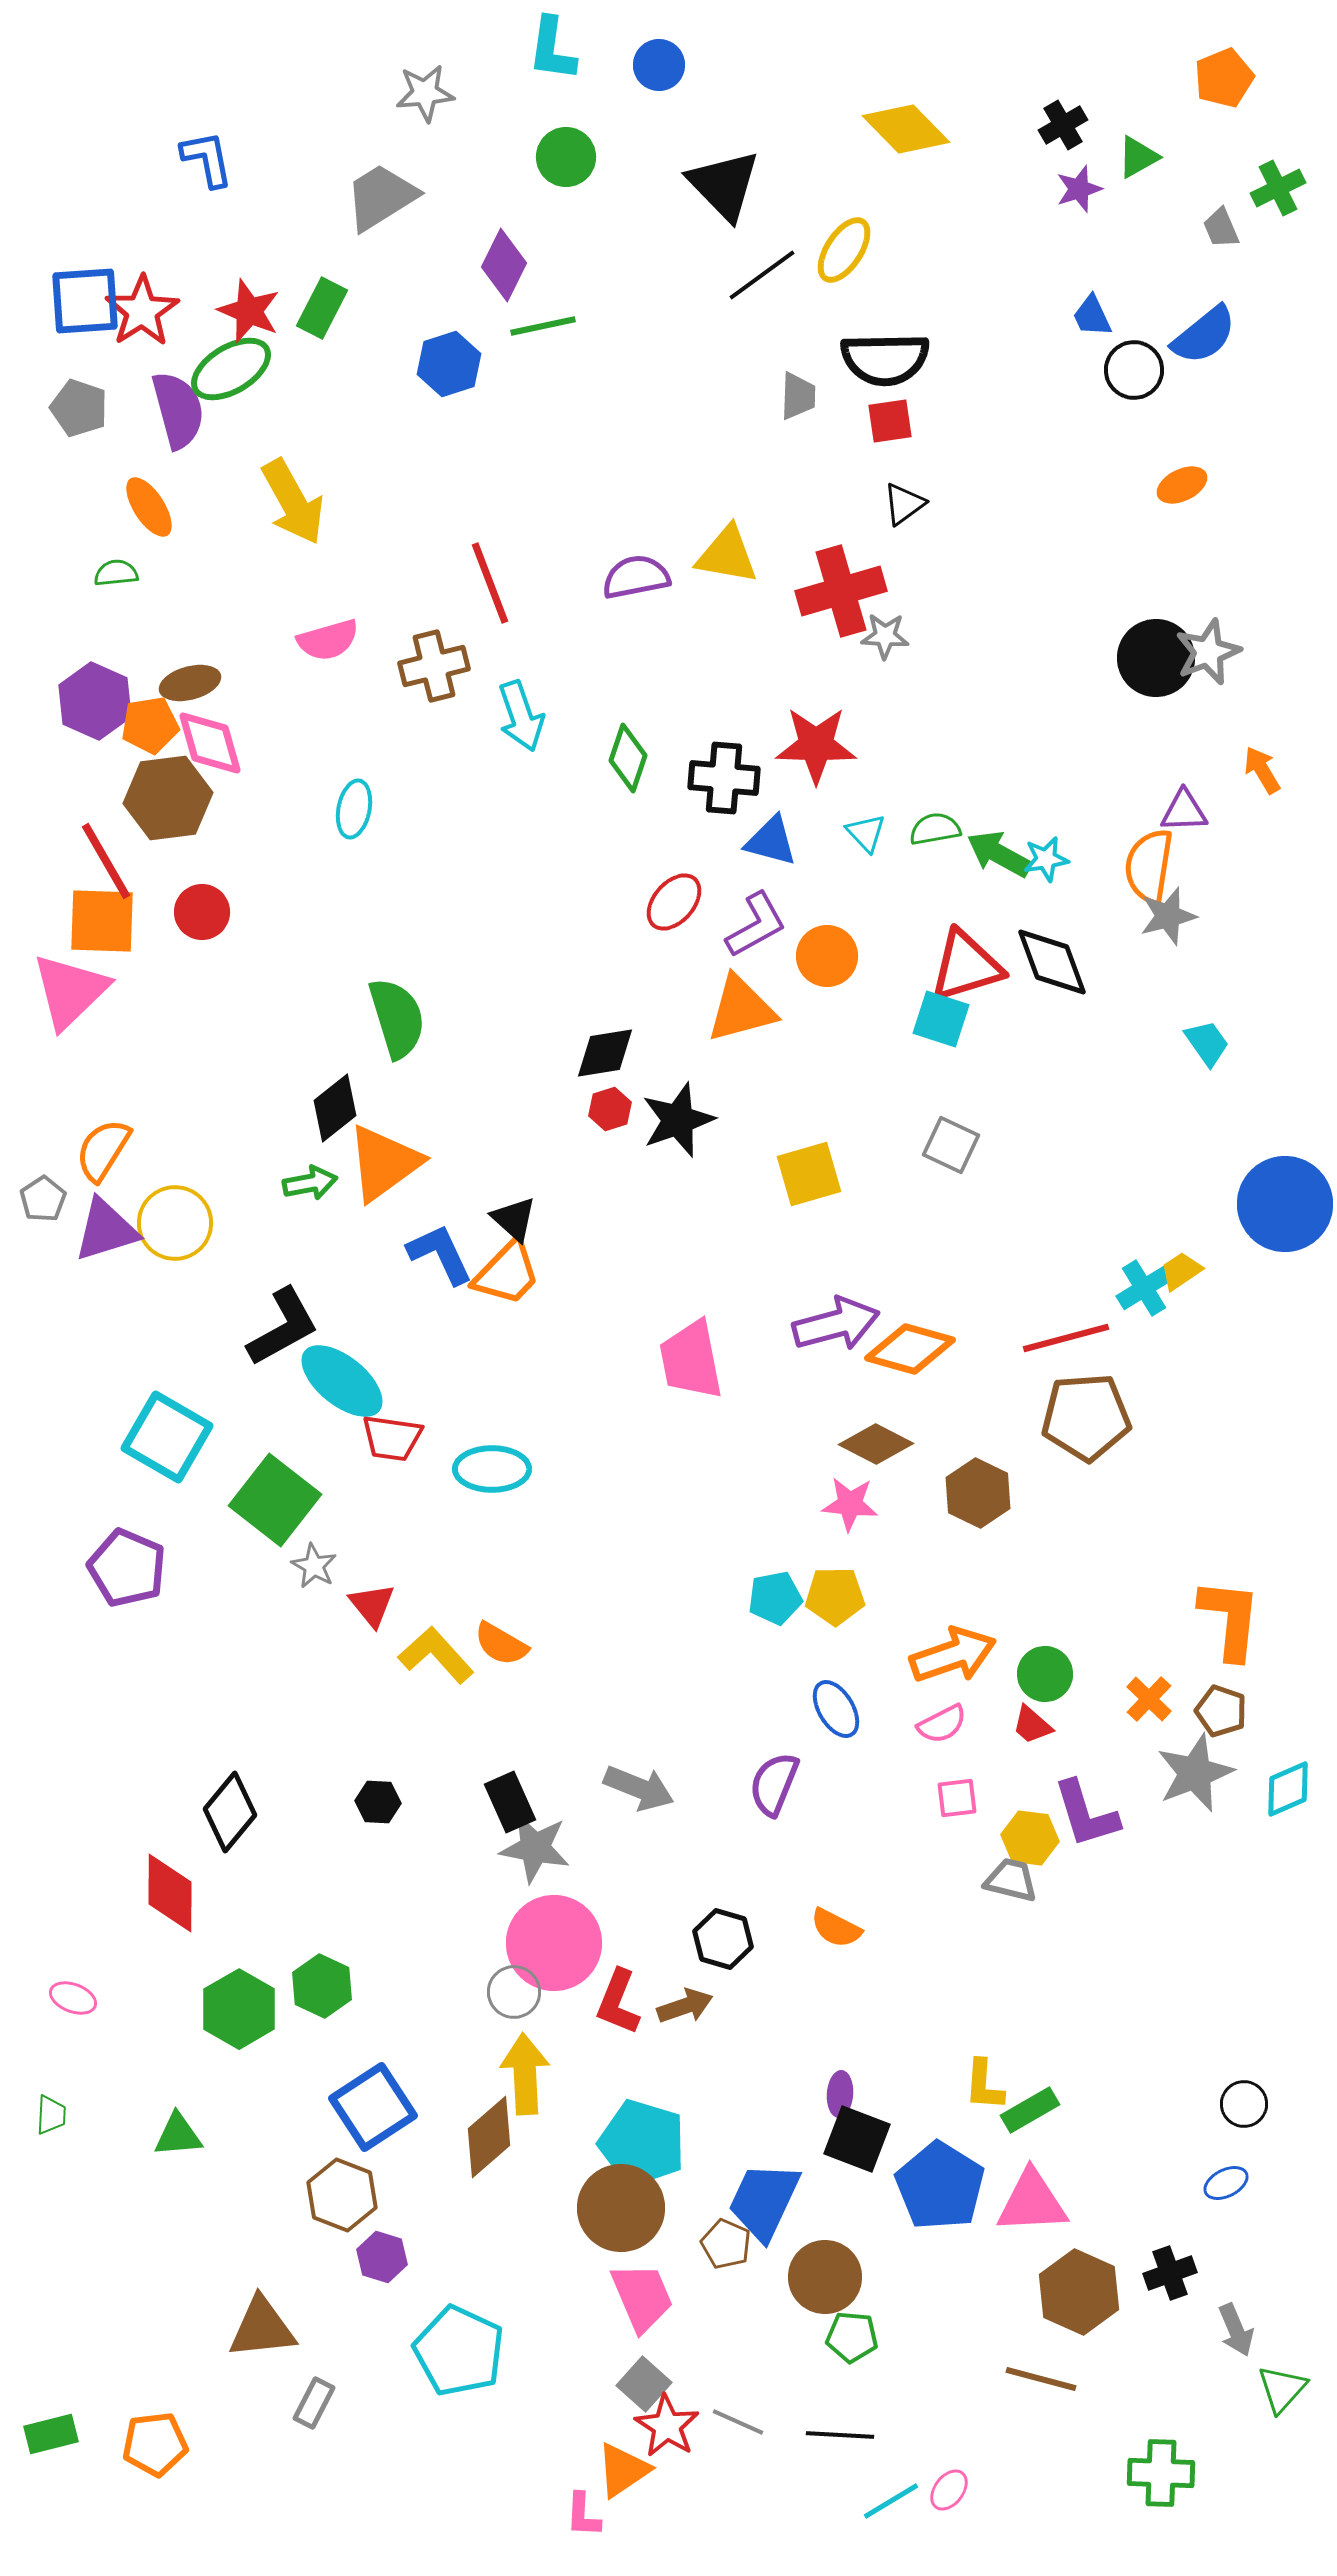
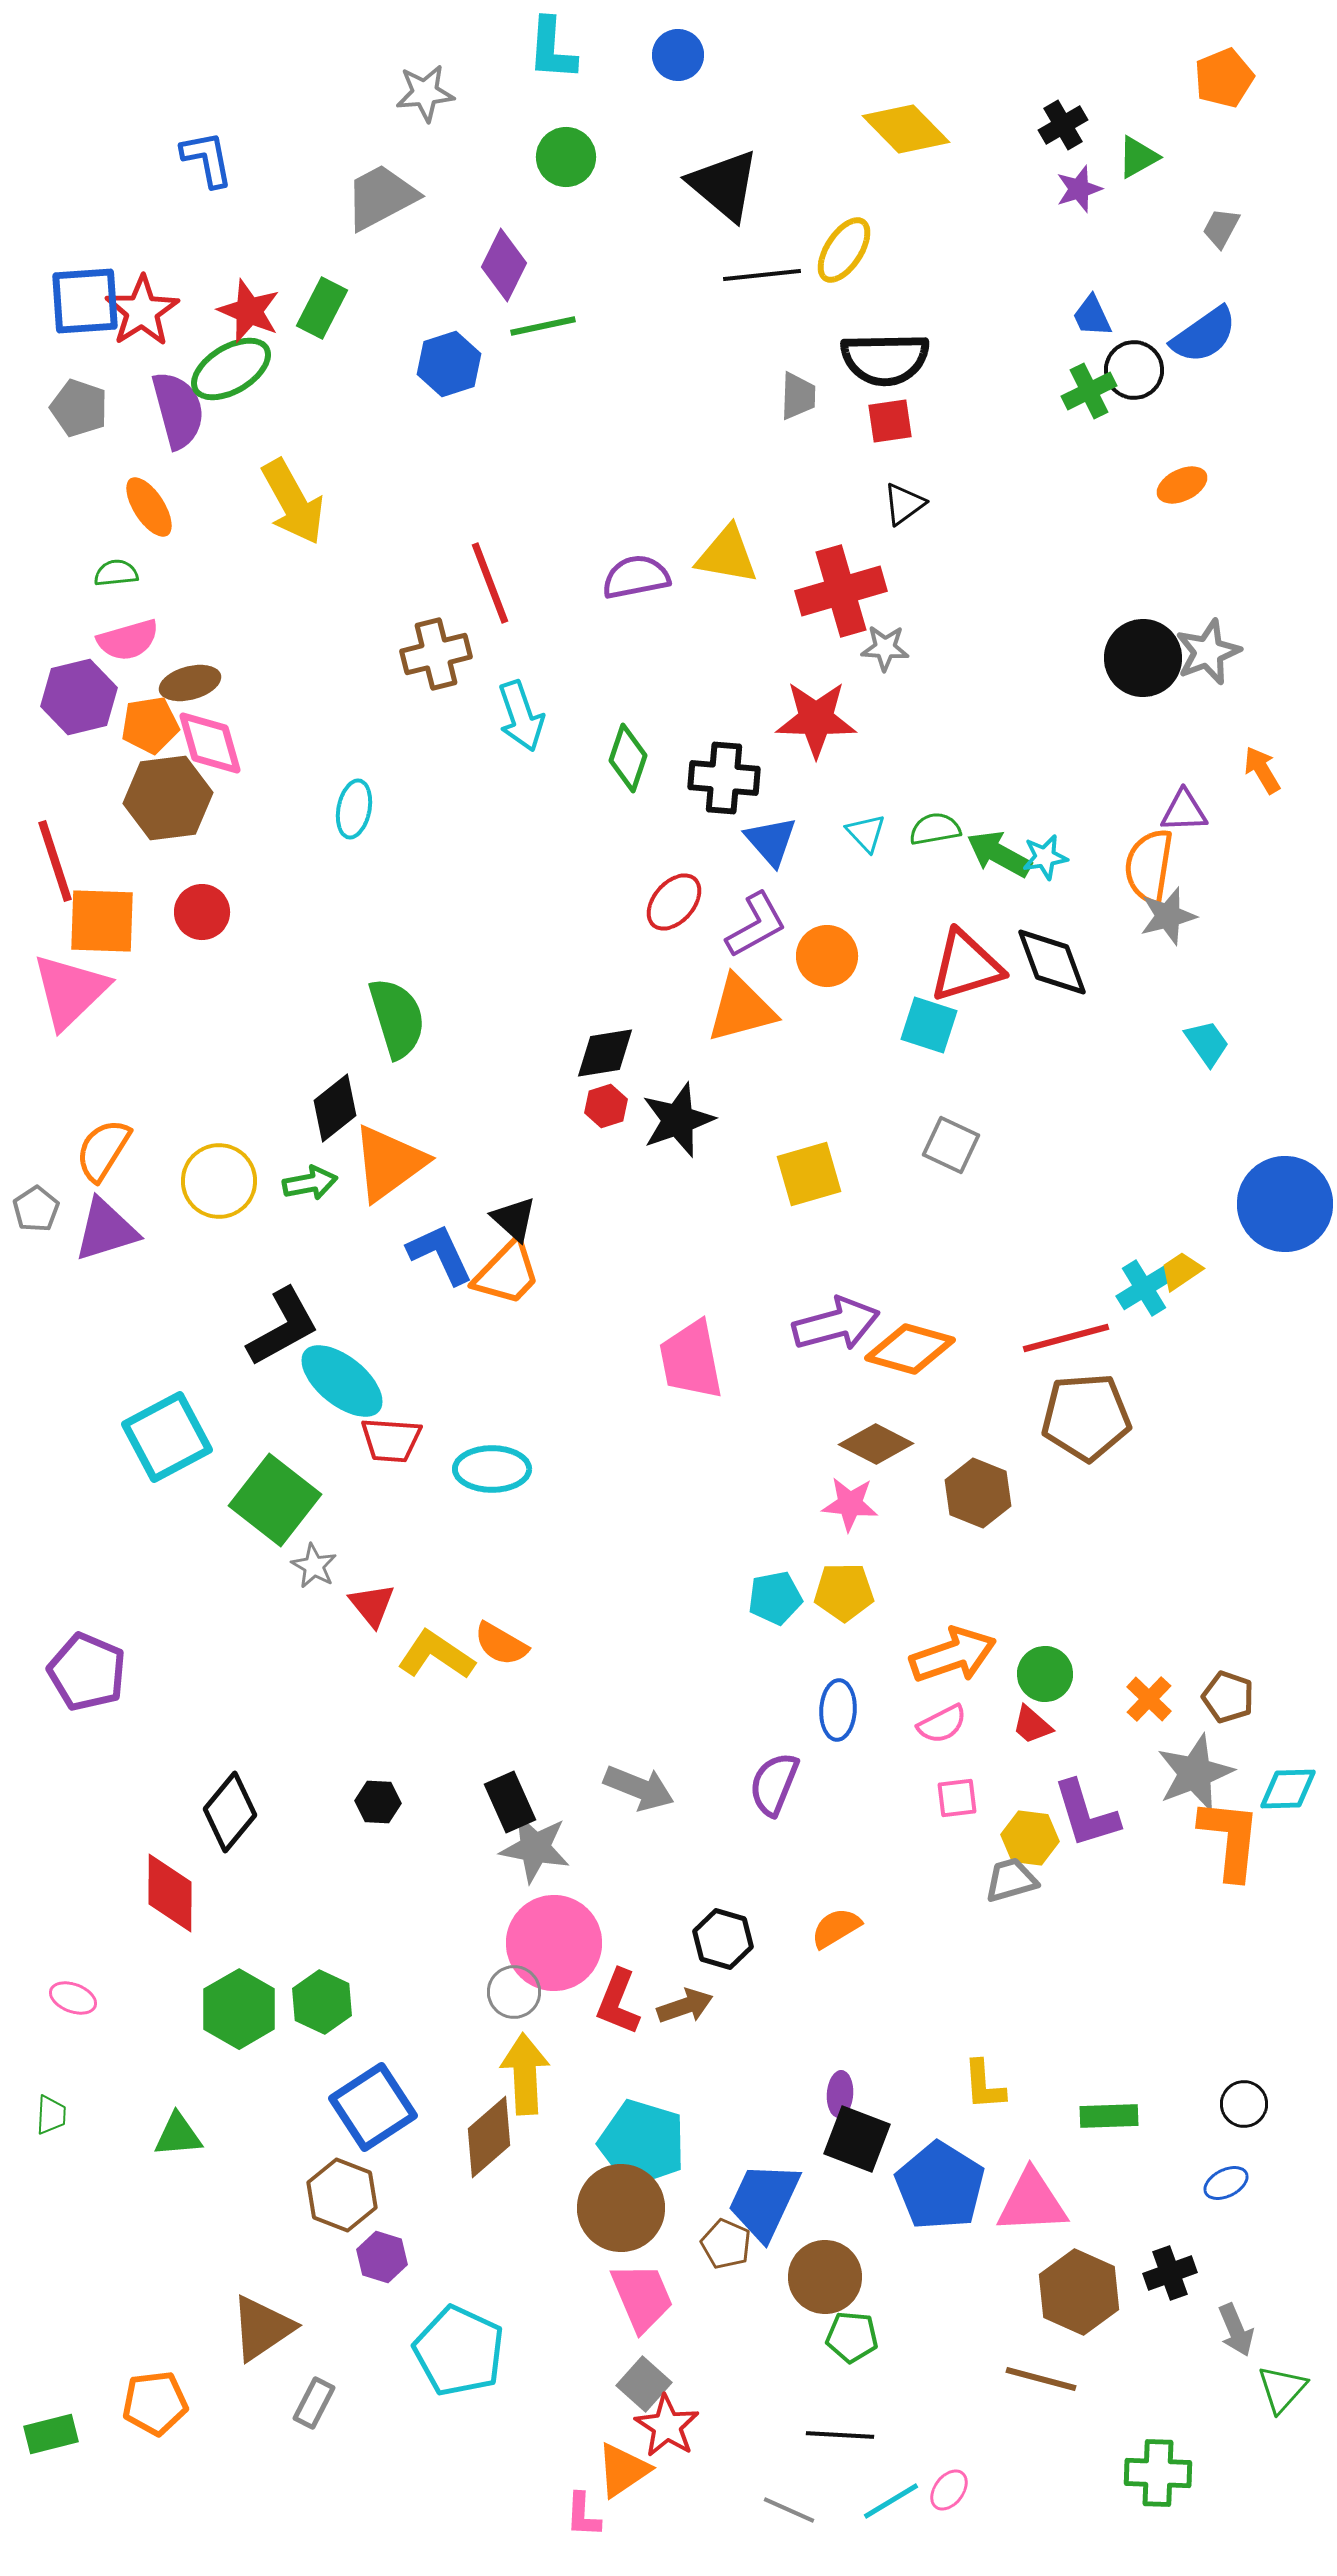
cyan L-shape at (552, 49): rotated 4 degrees counterclockwise
blue circle at (659, 65): moved 19 px right, 10 px up
black triangle at (724, 185): rotated 6 degrees counterclockwise
green cross at (1278, 188): moved 189 px left, 203 px down
gray trapezoid at (381, 197): rotated 4 degrees clockwise
gray trapezoid at (1221, 228): rotated 51 degrees clockwise
black line at (762, 275): rotated 30 degrees clockwise
blue semicircle at (1204, 335): rotated 4 degrees clockwise
gray star at (885, 636): moved 12 px down
pink semicircle at (328, 640): moved 200 px left
black circle at (1156, 658): moved 13 px left
brown cross at (434, 666): moved 2 px right, 12 px up
purple hexagon at (95, 701): moved 16 px left, 4 px up; rotated 22 degrees clockwise
red star at (816, 745): moved 26 px up
blue triangle at (771, 841): rotated 34 degrees clockwise
cyan star at (1046, 859): moved 1 px left, 2 px up
red line at (106, 861): moved 51 px left; rotated 12 degrees clockwise
cyan square at (941, 1019): moved 12 px left, 6 px down
red hexagon at (610, 1109): moved 4 px left, 3 px up
orange triangle at (384, 1163): moved 5 px right
gray pentagon at (43, 1199): moved 7 px left, 10 px down
yellow circle at (175, 1223): moved 44 px right, 42 px up
cyan square at (167, 1437): rotated 32 degrees clockwise
red trapezoid at (392, 1438): moved 1 px left, 2 px down; rotated 4 degrees counterclockwise
brown hexagon at (978, 1493): rotated 4 degrees counterclockwise
purple pentagon at (127, 1568): moved 40 px left, 104 px down
yellow pentagon at (835, 1596): moved 9 px right, 4 px up
orange L-shape at (1230, 1619): moved 220 px down
yellow L-shape at (436, 1655): rotated 14 degrees counterclockwise
blue ellipse at (836, 1709): moved 2 px right, 1 px down; rotated 34 degrees clockwise
brown pentagon at (1221, 1711): moved 7 px right, 14 px up
cyan diamond at (1288, 1789): rotated 22 degrees clockwise
gray trapezoid at (1011, 1880): rotated 30 degrees counterclockwise
orange semicircle at (836, 1928): rotated 122 degrees clockwise
green hexagon at (322, 1986): moved 16 px down
yellow L-shape at (984, 2085): rotated 8 degrees counterclockwise
green rectangle at (1030, 2110): moved 79 px right, 6 px down; rotated 28 degrees clockwise
brown triangle at (262, 2328): rotated 28 degrees counterclockwise
gray line at (738, 2422): moved 51 px right, 88 px down
orange pentagon at (155, 2444): moved 41 px up
green cross at (1161, 2473): moved 3 px left
